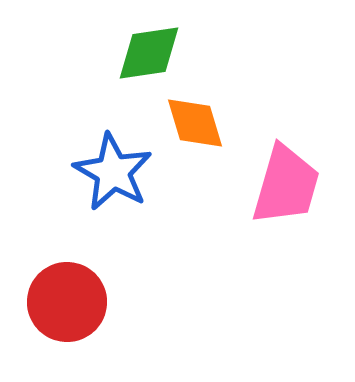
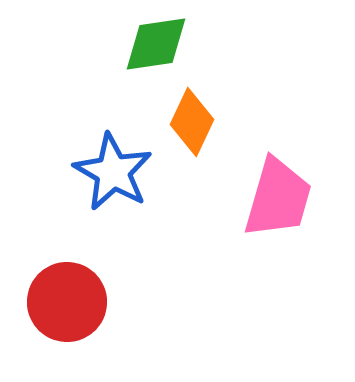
green diamond: moved 7 px right, 9 px up
orange diamond: moved 3 px left, 1 px up; rotated 42 degrees clockwise
pink trapezoid: moved 8 px left, 13 px down
